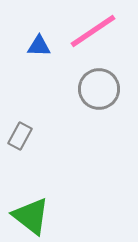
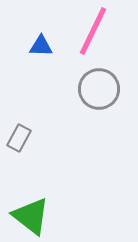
pink line: rotated 30 degrees counterclockwise
blue triangle: moved 2 px right
gray rectangle: moved 1 px left, 2 px down
